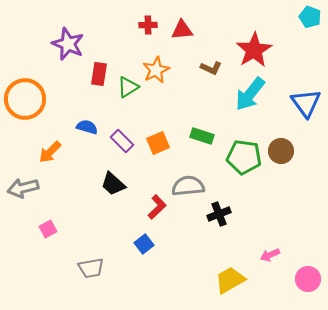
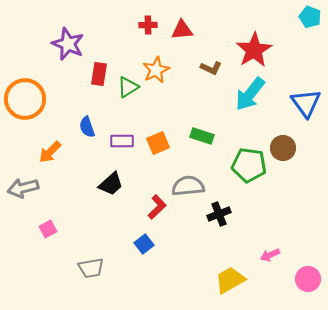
blue semicircle: rotated 125 degrees counterclockwise
purple rectangle: rotated 45 degrees counterclockwise
brown circle: moved 2 px right, 3 px up
green pentagon: moved 5 px right, 8 px down
black trapezoid: moved 2 px left; rotated 84 degrees counterclockwise
